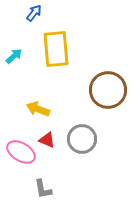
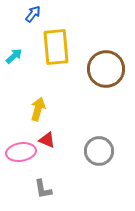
blue arrow: moved 1 px left, 1 px down
yellow rectangle: moved 2 px up
brown circle: moved 2 px left, 21 px up
yellow arrow: rotated 85 degrees clockwise
gray circle: moved 17 px right, 12 px down
pink ellipse: rotated 40 degrees counterclockwise
